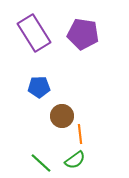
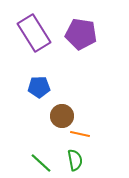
purple pentagon: moved 2 px left
orange line: rotated 72 degrees counterclockwise
green semicircle: rotated 65 degrees counterclockwise
